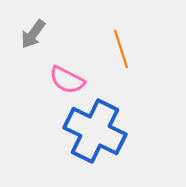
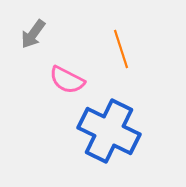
blue cross: moved 14 px right
